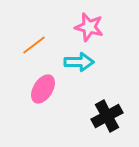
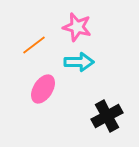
pink star: moved 12 px left
